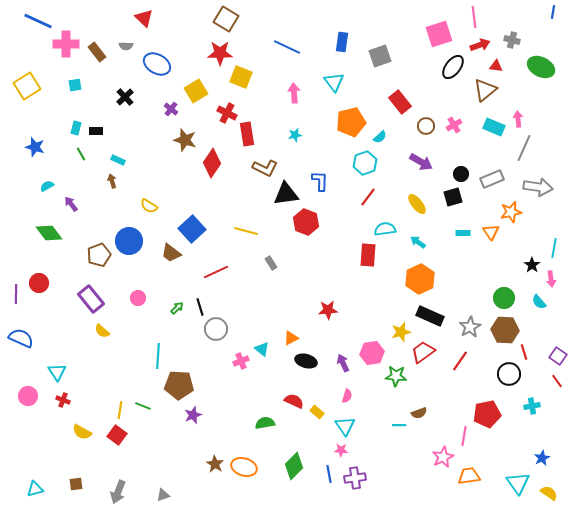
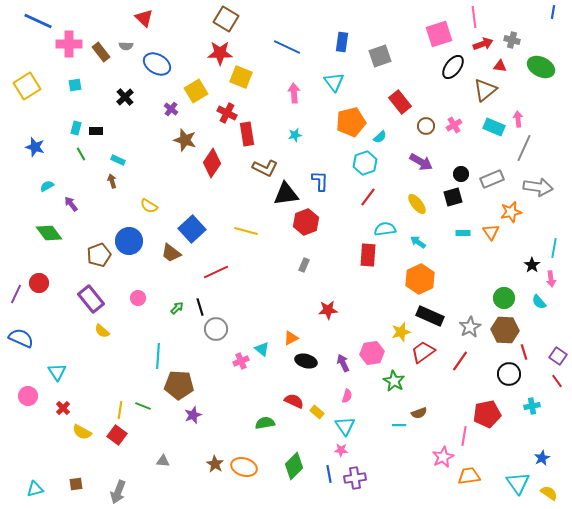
pink cross at (66, 44): moved 3 px right
red arrow at (480, 45): moved 3 px right, 1 px up
brown rectangle at (97, 52): moved 4 px right
red triangle at (496, 66): moved 4 px right
red hexagon at (306, 222): rotated 20 degrees clockwise
gray rectangle at (271, 263): moved 33 px right, 2 px down; rotated 56 degrees clockwise
purple line at (16, 294): rotated 24 degrees clockwise
green star at (396, 376): moved 2 px left, 5 px down; rotated 25 degrees clockwise
red cross at (63, 400): moved 8 px down; rotated 24 degrees clockwise
gray triangle at (163, 495): moved 34 px up; rotated 24 degrees clockwise
